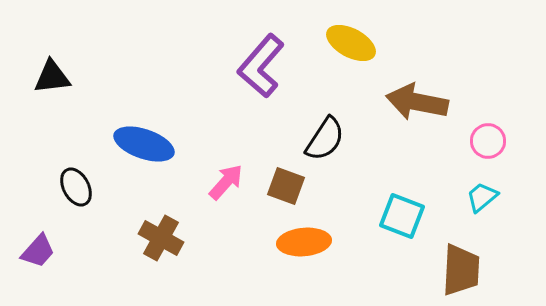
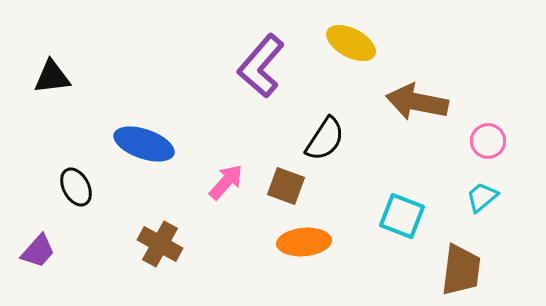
brown cross: moved 1 px left, 6 px down
brown trapezoid: rotated 4 degrees clockwise
